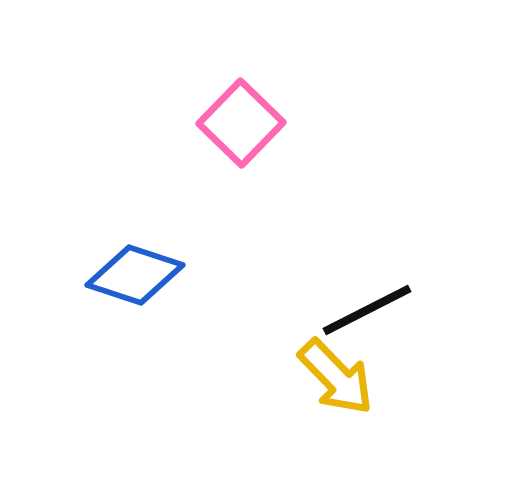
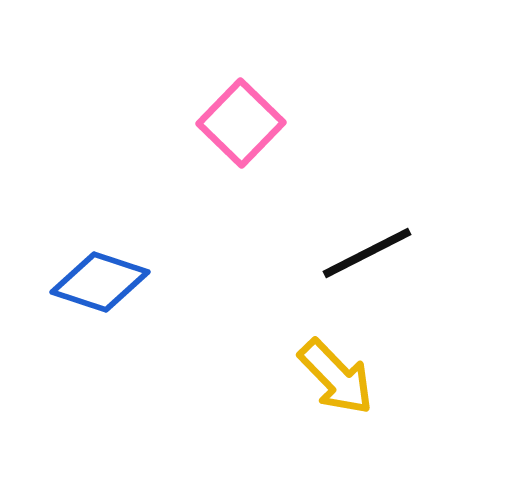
blue diamond: moved 35 px left, 7 px down
black line: moved 57 px up
